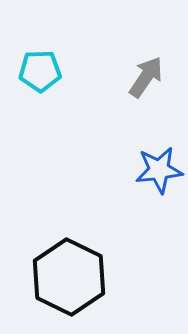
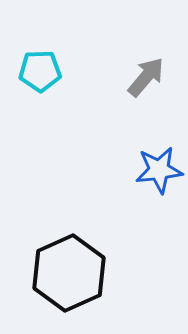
gray arrow: rotated 6 degrees clockwise
black hexagon: moved 4 px up; rotated 10 degrees clockwise
